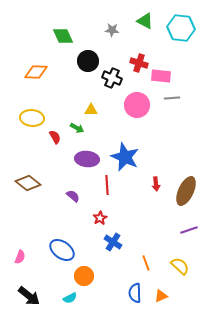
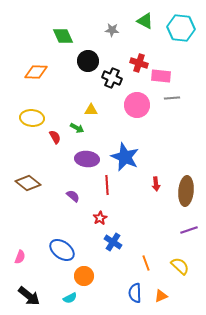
brown ellipse: rotated 20 degrees counterclockwise
